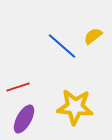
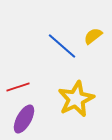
yellow star: moved 1 px right, 8 px up; rotated 30 degrees counterclockwise
